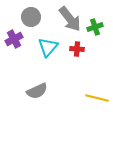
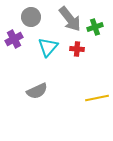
yellow line: rotated 25 degrees counterclockwise
